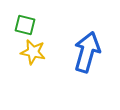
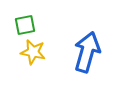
green square: rotated 25 degrees counterclockwise
